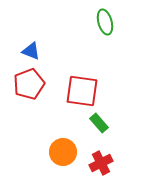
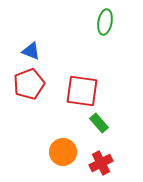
green ellipse: rotated 25 degrees clockwise
